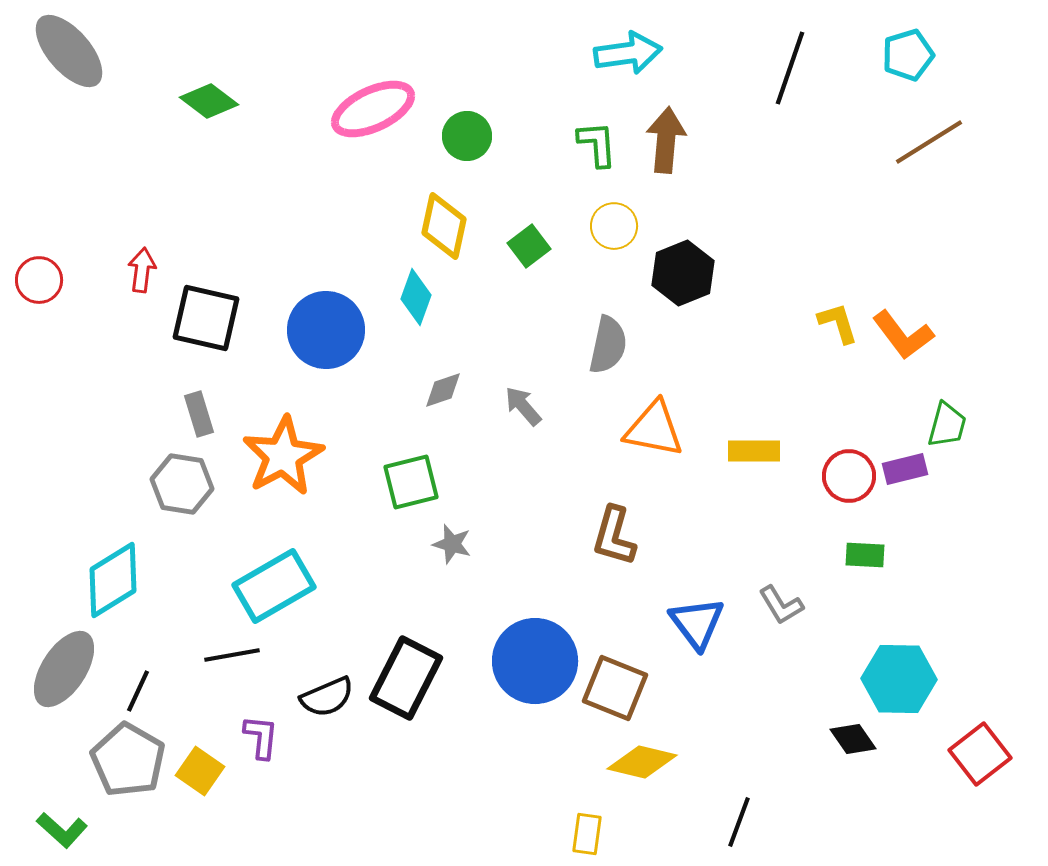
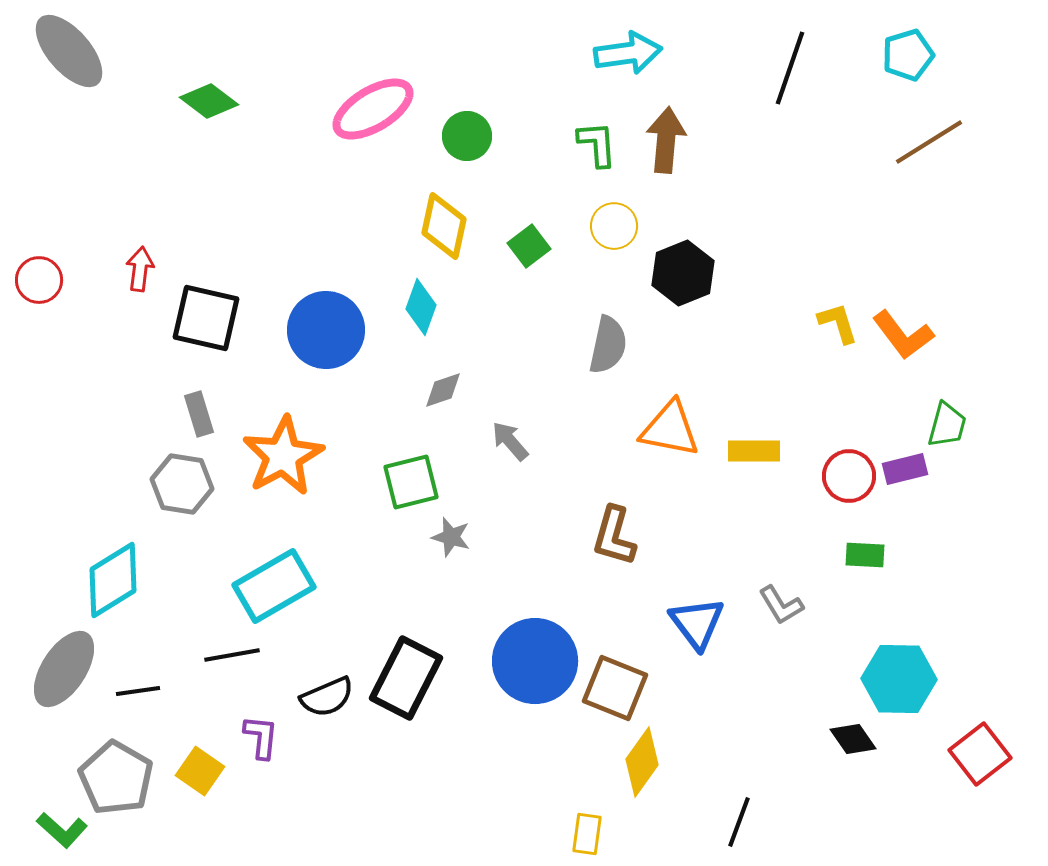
pink ellipse at (373, 109): rotated 6 degrees counterclockwise
red arrow at (142, 270): moved 2 px left, 1 px up
cyan diamond at (416, 297): moved 5 px right, 10 px down
gray arrow at (523, 406): moved 13 px left, 35 px down
orange triangle at (654, 429): moved 16 px right
gray star at (452, 544): moved 1 px left, 7 px up
black line at (138, 691): rotated 57 degrees clockwise
gray pentagon at (128, 760): moved 12 px left, 18 px down
yellow diamond at (642, 762): rotated 68 degrees counterclockwise
